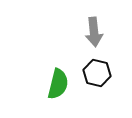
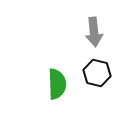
green semicircle: moved 1 px left; rotated 16 degrees counterclockwise
